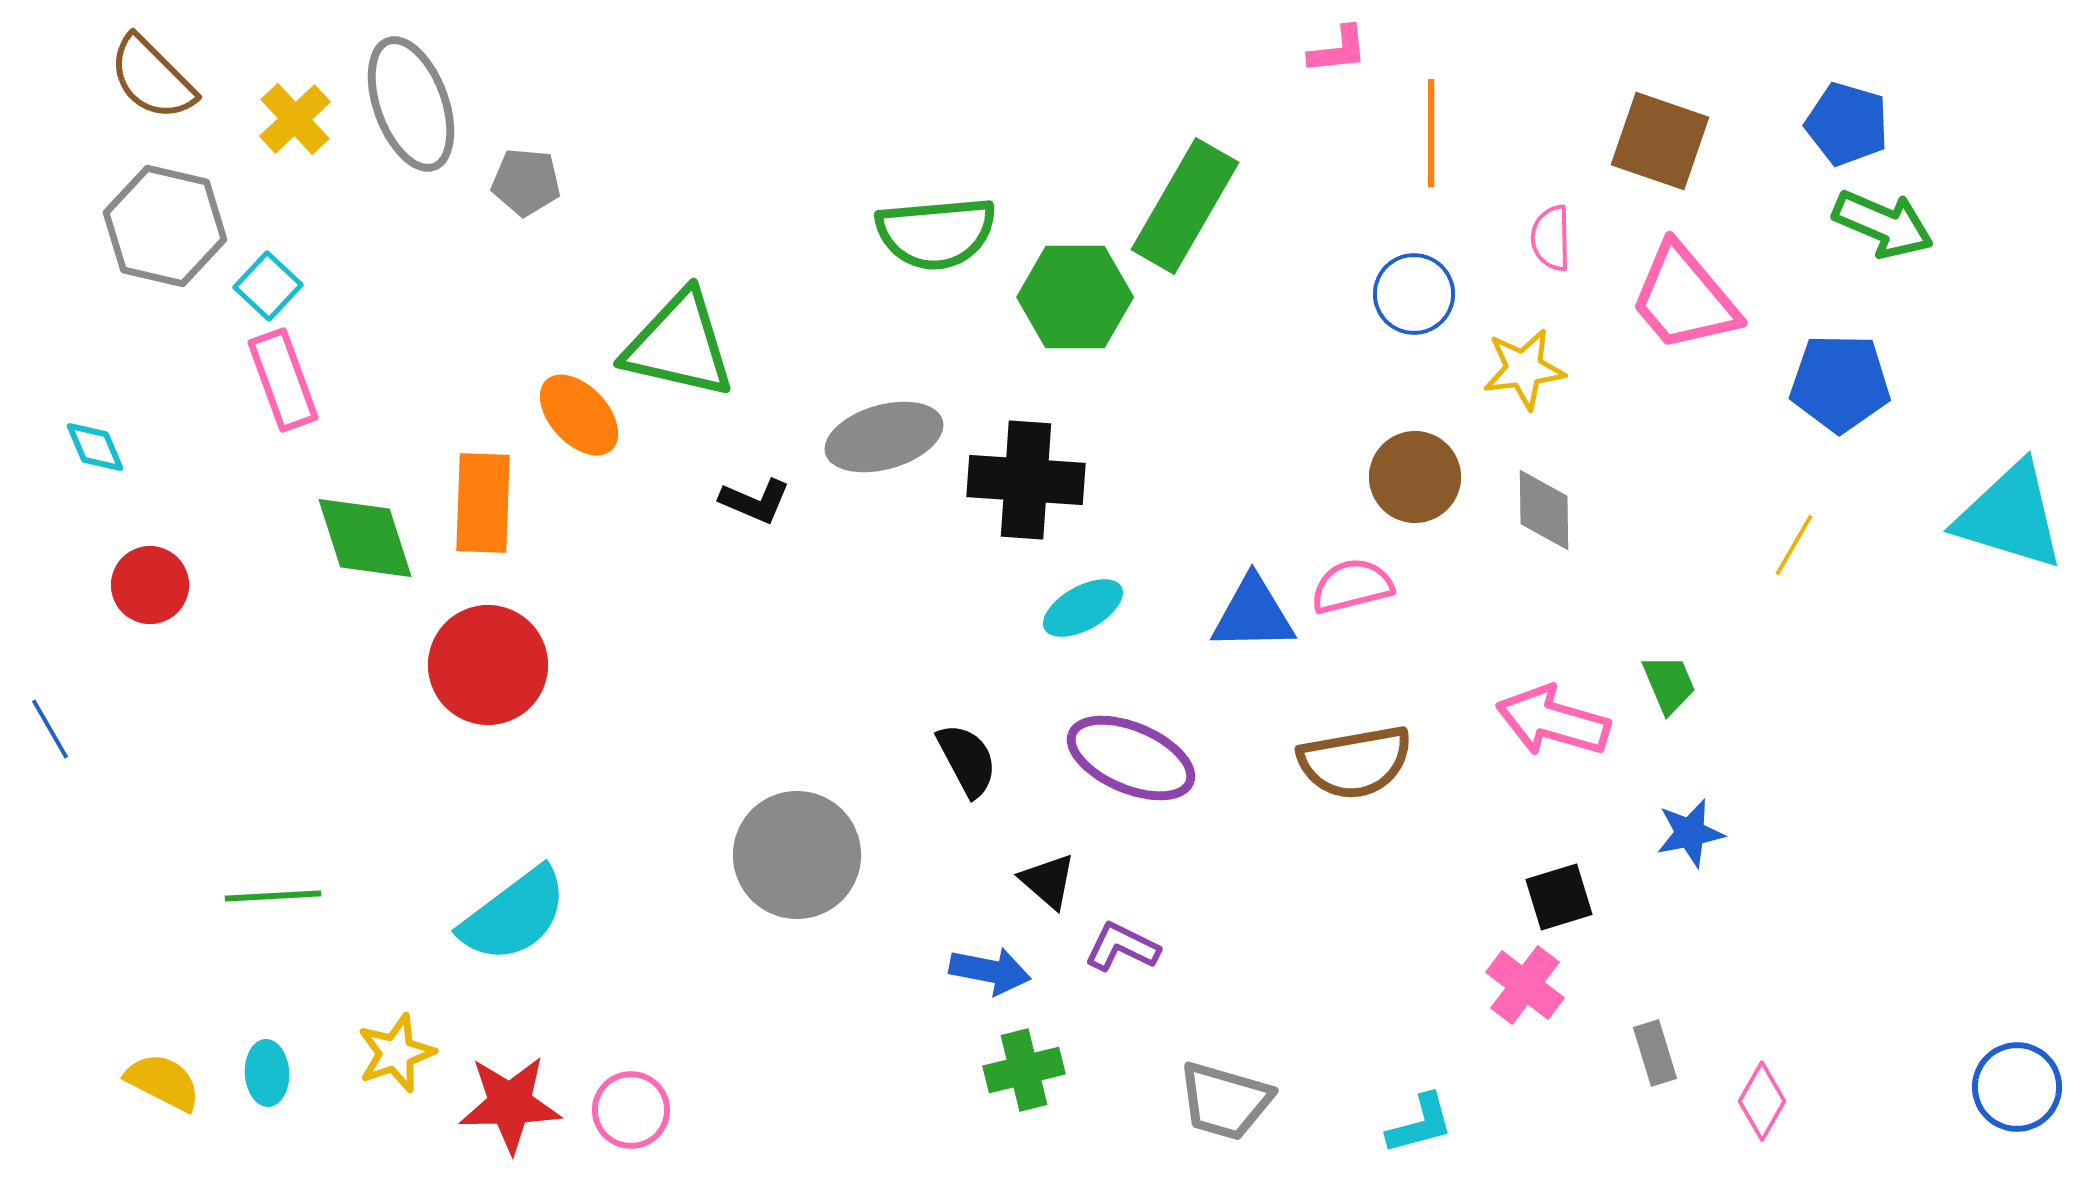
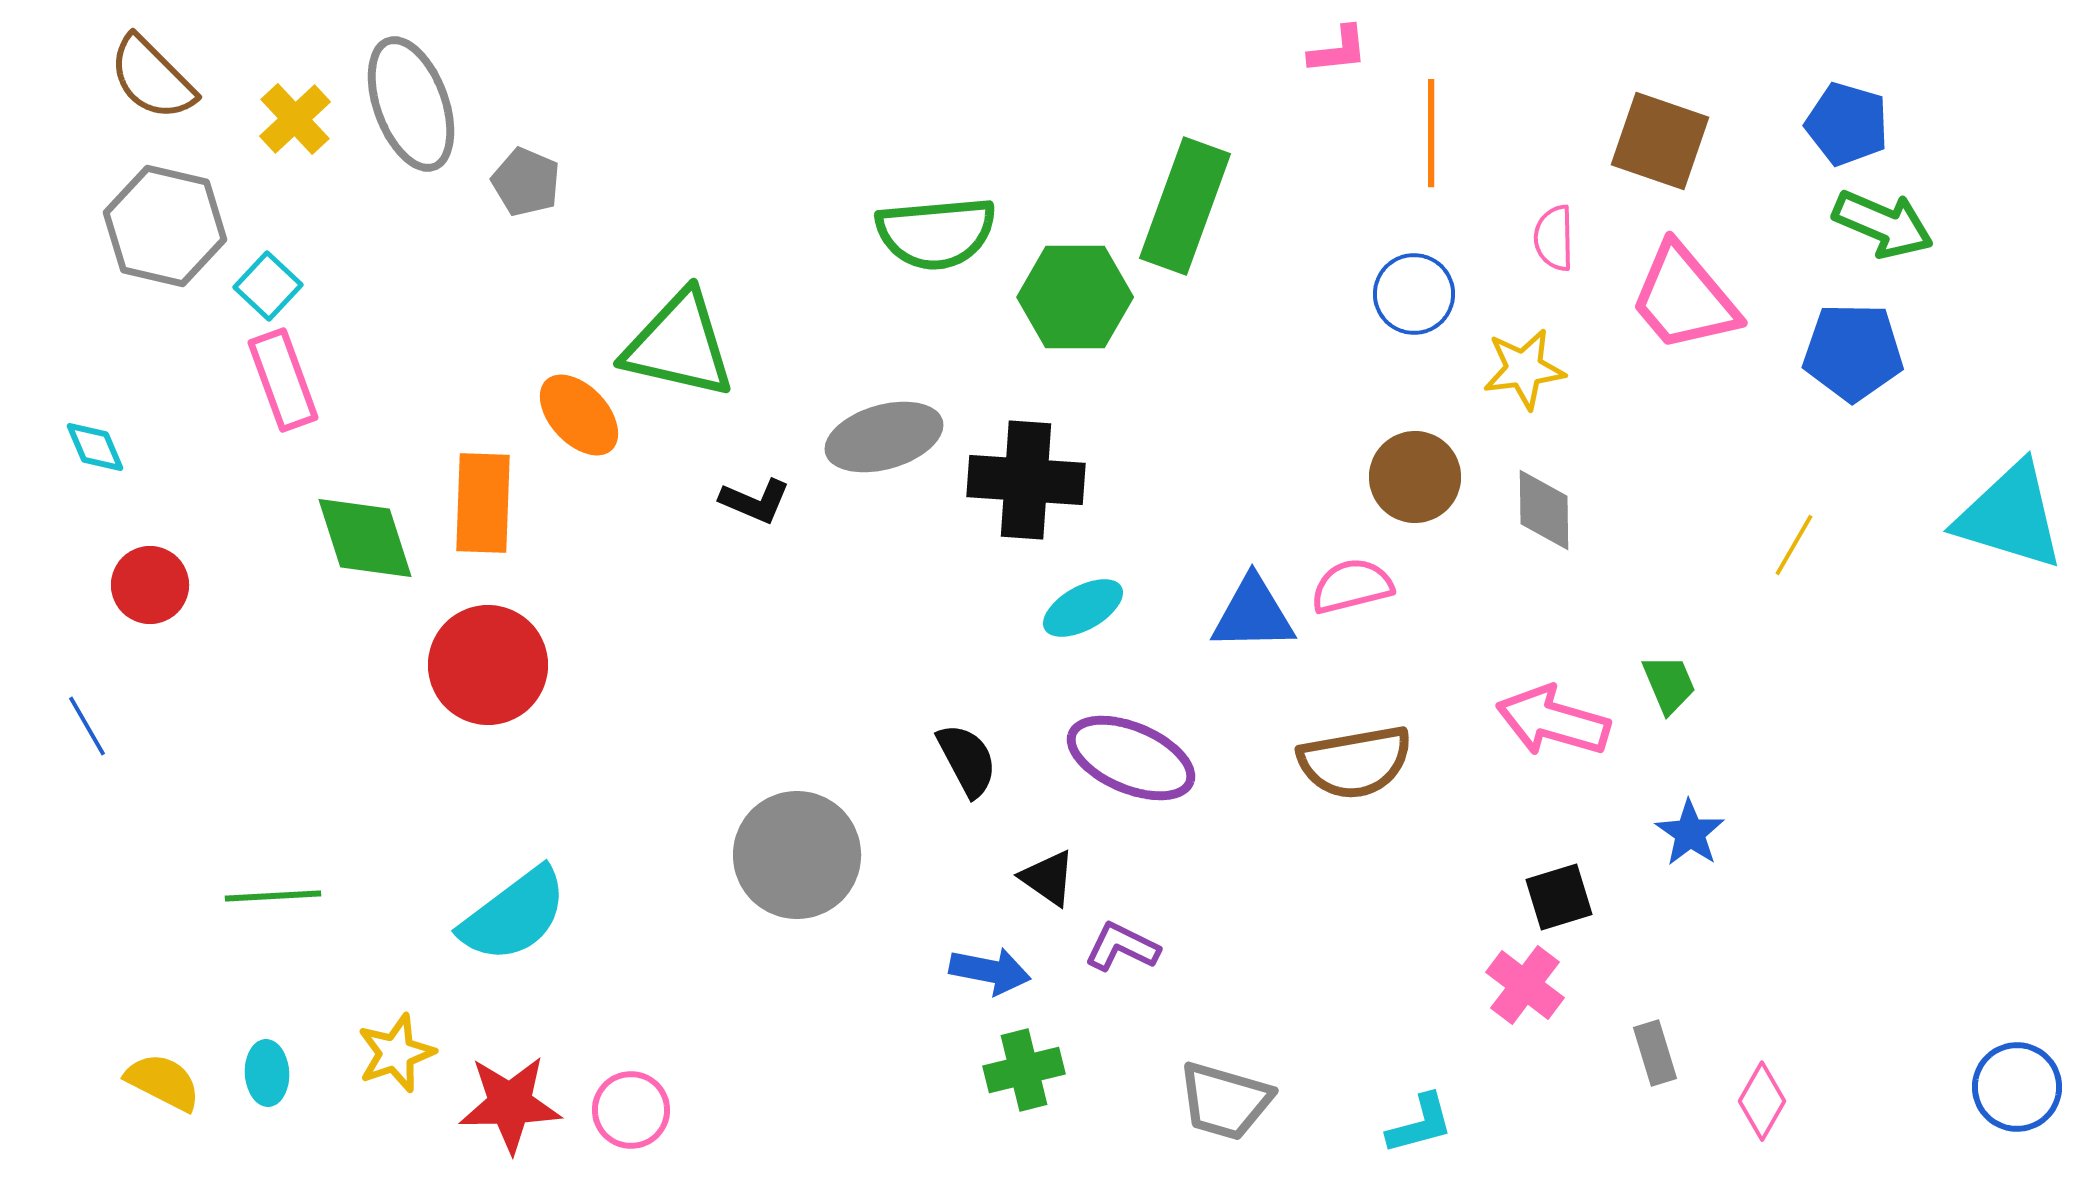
gray pentagon at (526, 182): rotated 18 degrees clockwise
green rectangle at (1185, 206): rotated 10 degrees counterclockwise
pink semicircle at (1551, 238): moved 3 px right
blue pentagon at (1840, 383): moved 13 px right, 31 px up
blue line at (50, 729): moved 37 px right, 3 px up
blue star at (1690, 833): rotated 26 degrees counterclockwise
black triangle at (1048, 881): moved 3 px up; rotated 6 degrees counterclockwise
